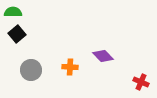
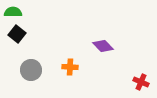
black square: rotated 12 degrees counterclockwise
purple diamond: moved 10 px up
